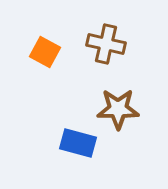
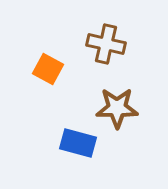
orange square: moved 3 px right, 17 px down
brown star: moved 1 px left, 1 px up
